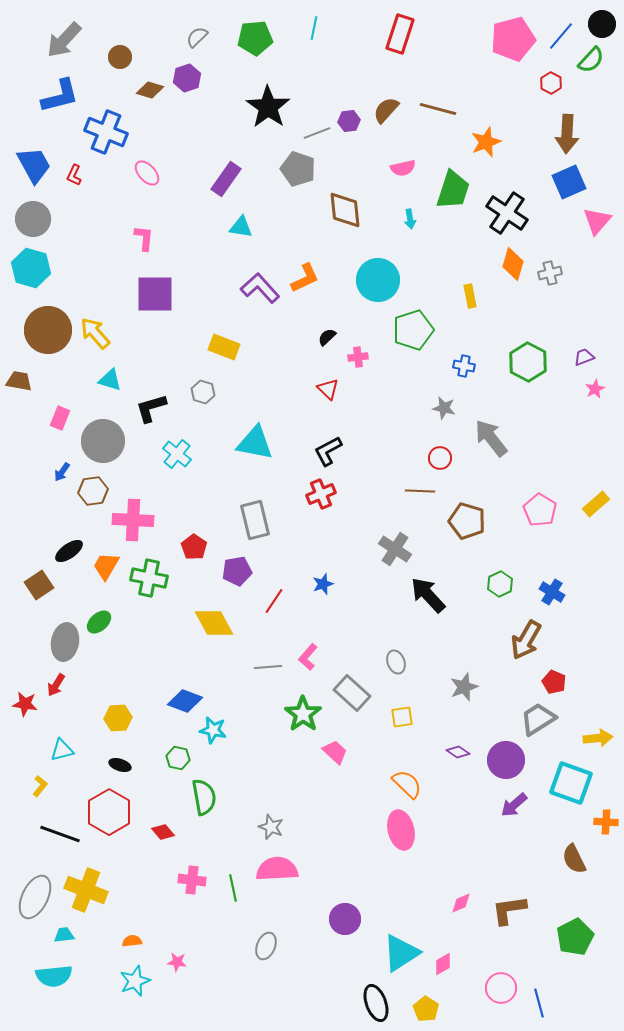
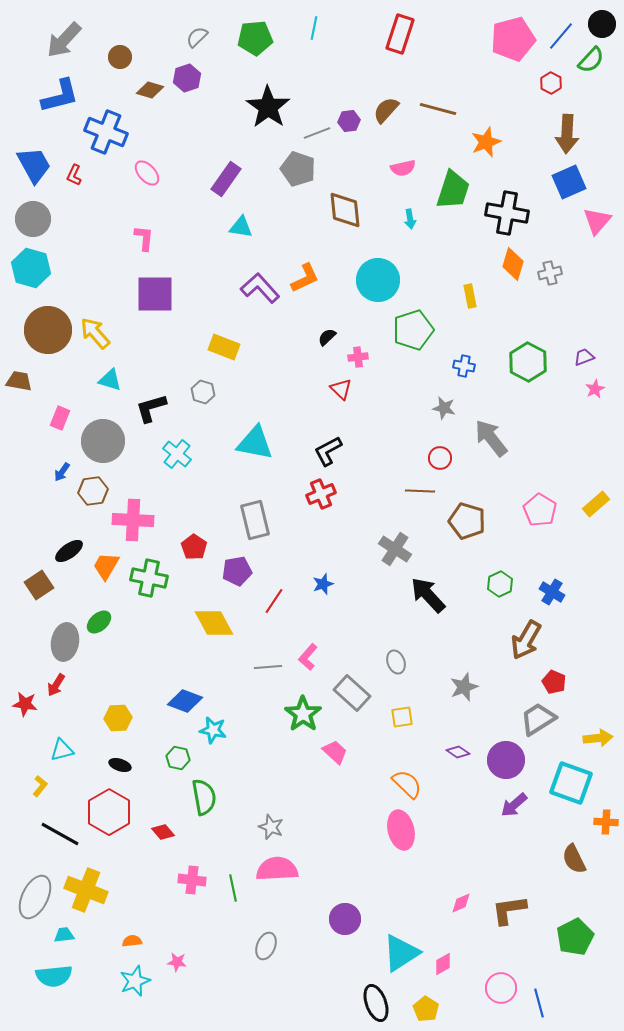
black cross at (507, 213): rotated 24 degrees counterclockwise
red triangle at (328, 389): moved 13 px right
black line at (60, 834): rotated 9 degrees clockwise
